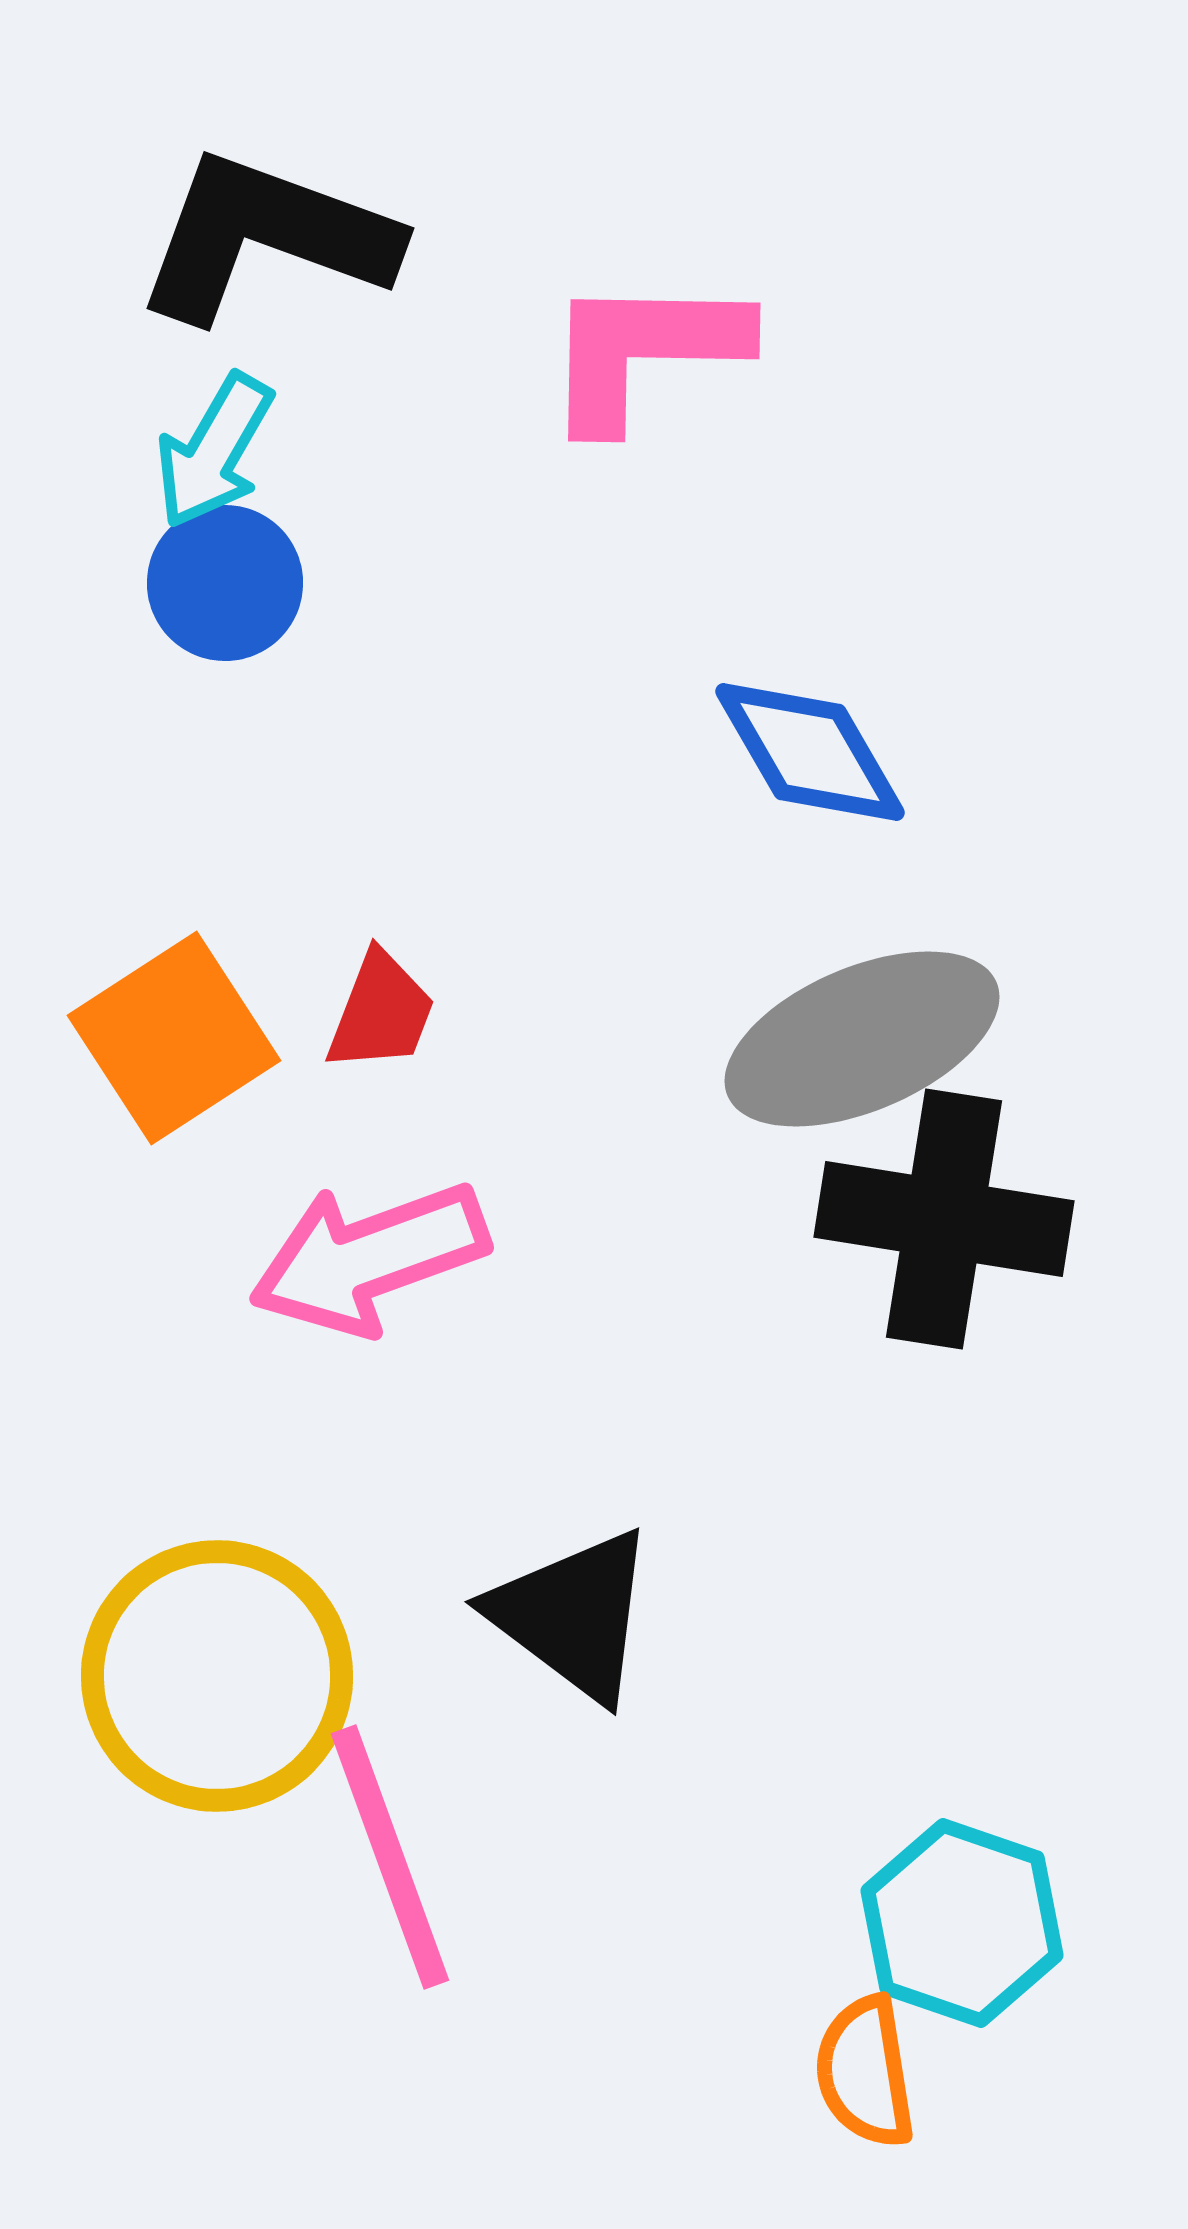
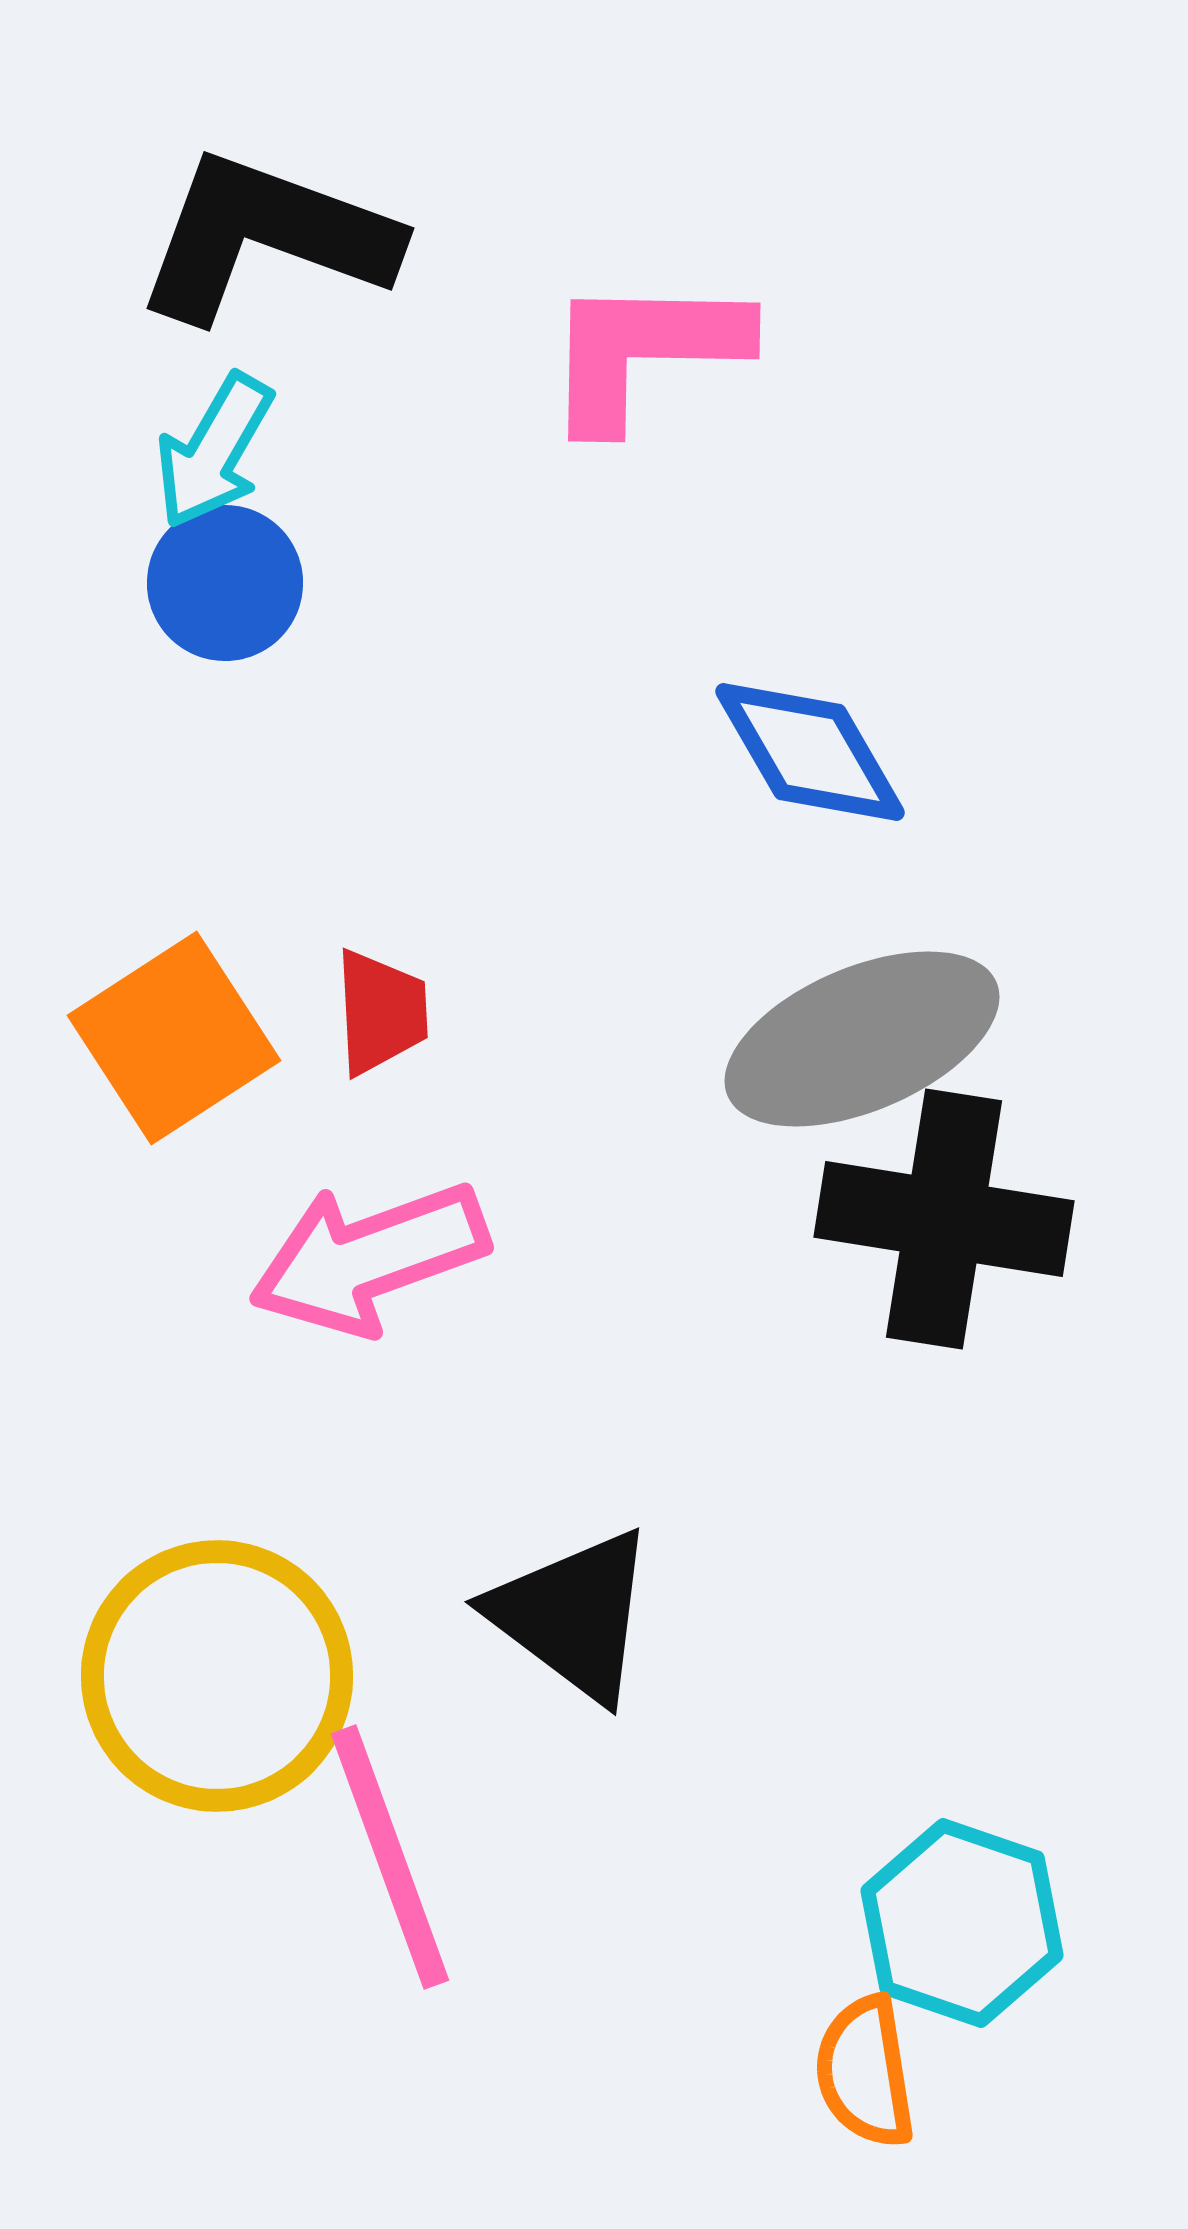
red trapezoid: rotated 24 degrees counterclockwise
